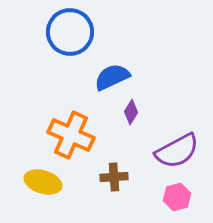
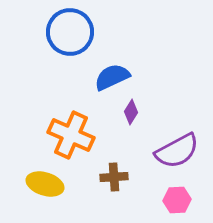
yellow ellipse: moved 2 px right, 2 px down
pink hexagon: moved 3 px down; rotated 12 degrees clockwise
